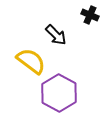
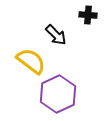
black cross: moved 2 px left; rotated 18 degrees counterclockwise
purple hexagon: moved 1 px left, 1 px down; rotated 6 degrees clockwise
